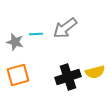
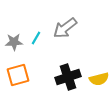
cyan line: moved 4 px down; rotated 56 degrees counterclockwise
gray star: moved 1 px left; rotated 18 degrees counterclockwise
yellow semicircle: moved 4 px right, 7 px down
